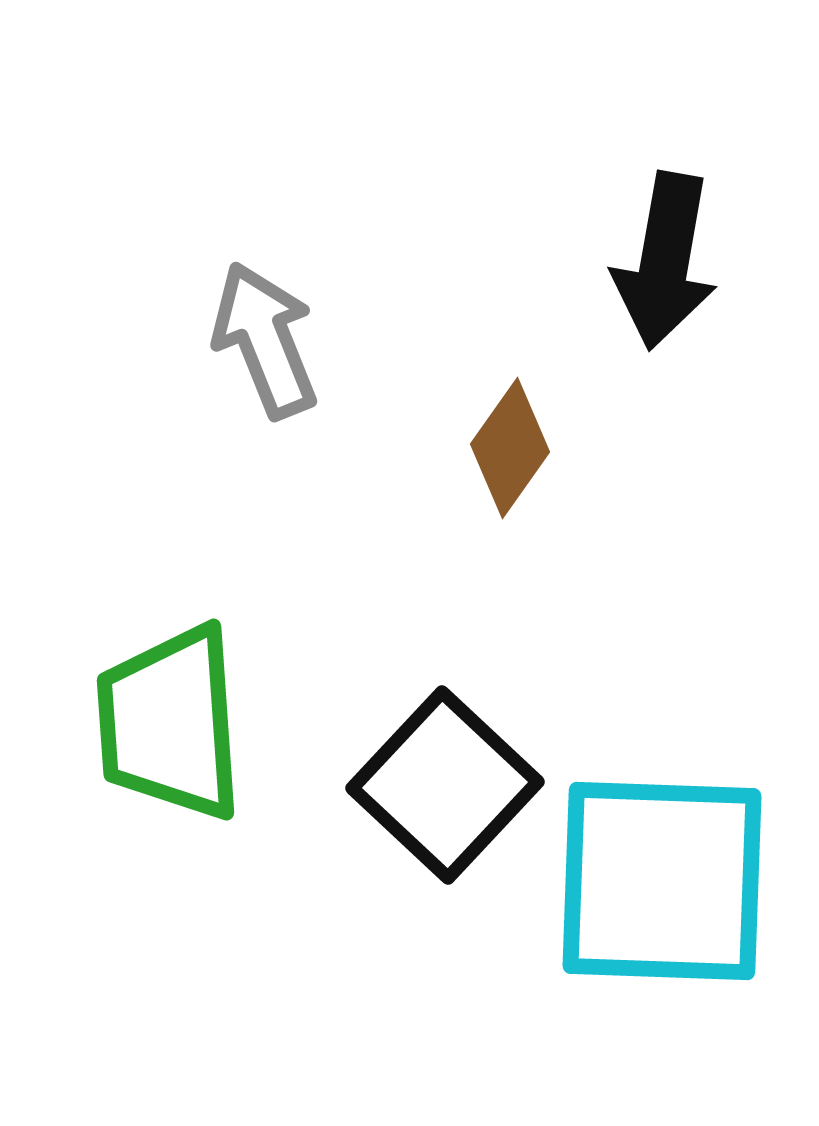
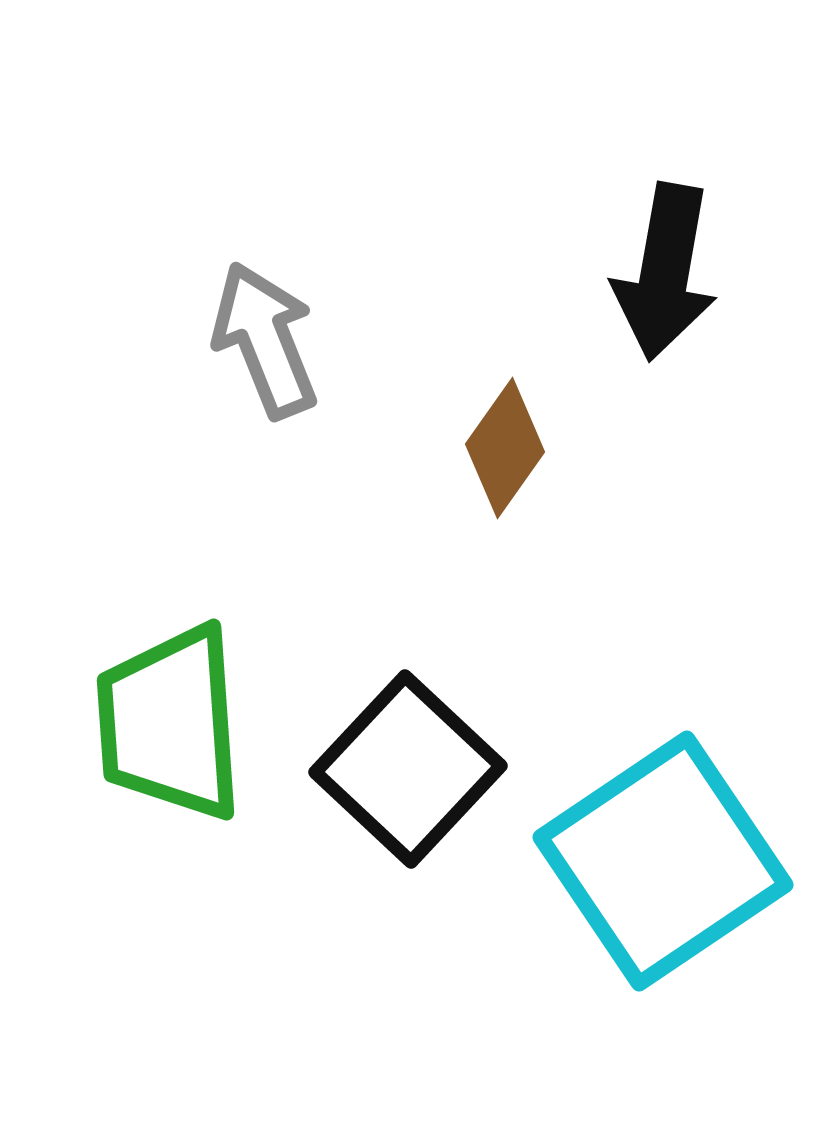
black arrow: moved 11 px down
brown diamond: moved 5 px left
black square: moved 37 px left, 16 px up
cyan square: moved 1 px right, 20 px up; rotated 36 degrees counterclockwise
